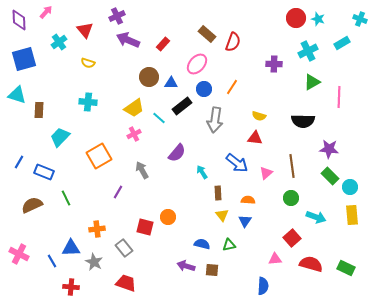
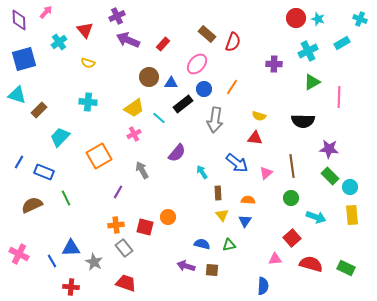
black rectangle at (182, 106): moved 1 px right, 2 px up
brown rectangle at (39, 110): rotated 42 degrees clockwise
orange cross at (97, 229): moved 19 px right, 4 px up
